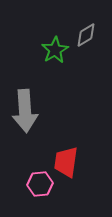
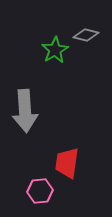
gray diamond: rotated 45 degrees clockwise
red trapezoid: moved 1 px right, 1 px down
pink hexagon: moved 7 px down
